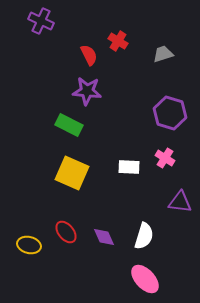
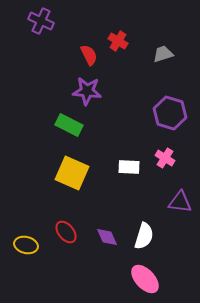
purple diamond: moved 3 px right
yellow ellipse: moved 3 px left
